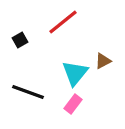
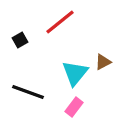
red line: moved 3 px left
brown triangle: moved 1 px down
pink rectangle: moved 1 px right, 3 px down
